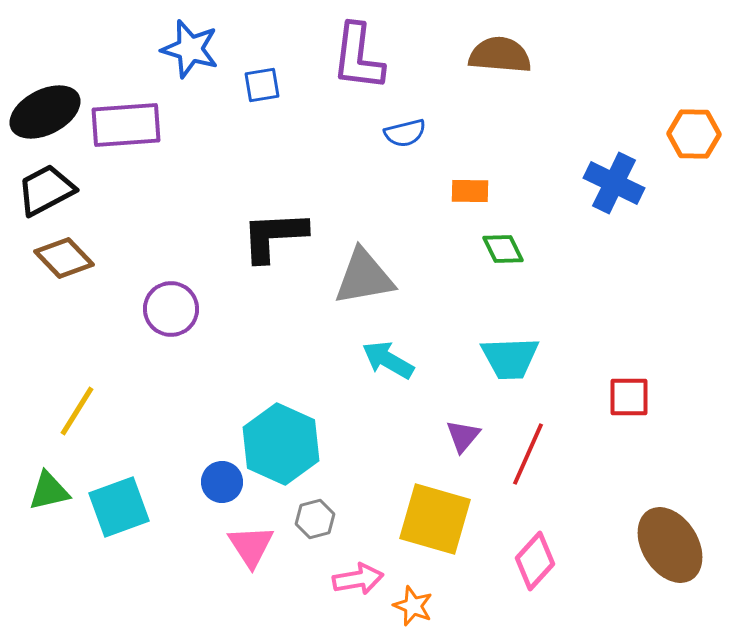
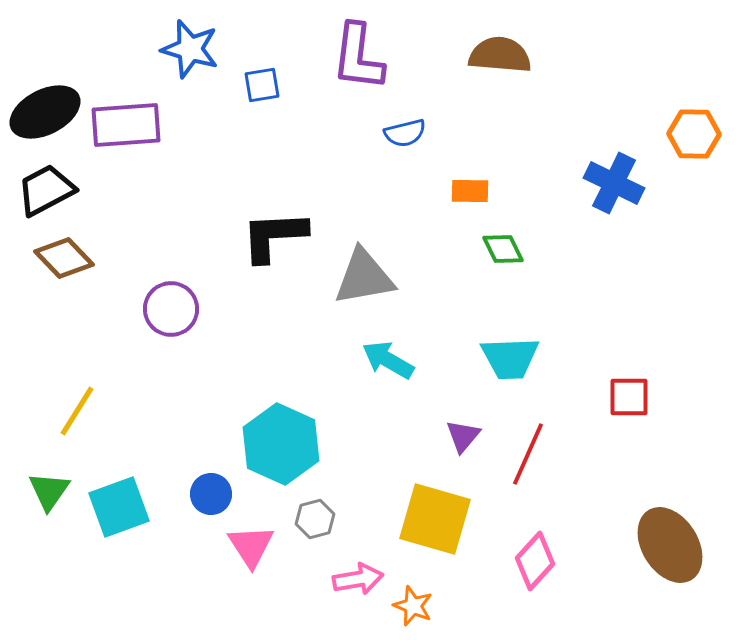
blue circle: moved 11 px left, 12 px down
green triangle: rotated 42 degrees counterclockwise
